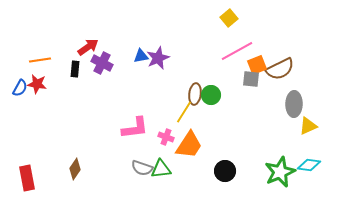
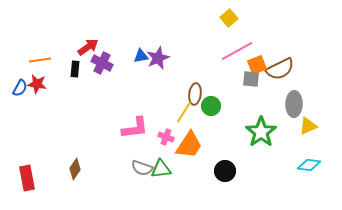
green circle: moved 11 px down
green star: moved 19 px left, 40 px up; rotated 12 degrees counterclockwise
